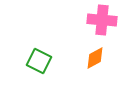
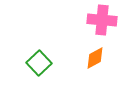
green square: moved 2 px down; rotated 20 degrees clockwise
